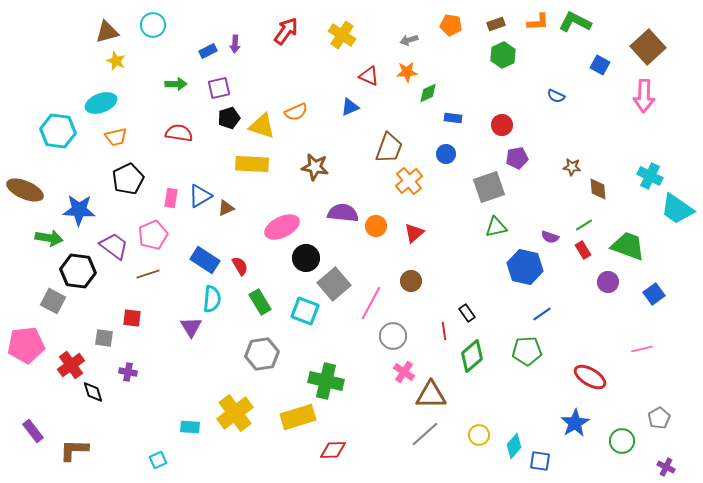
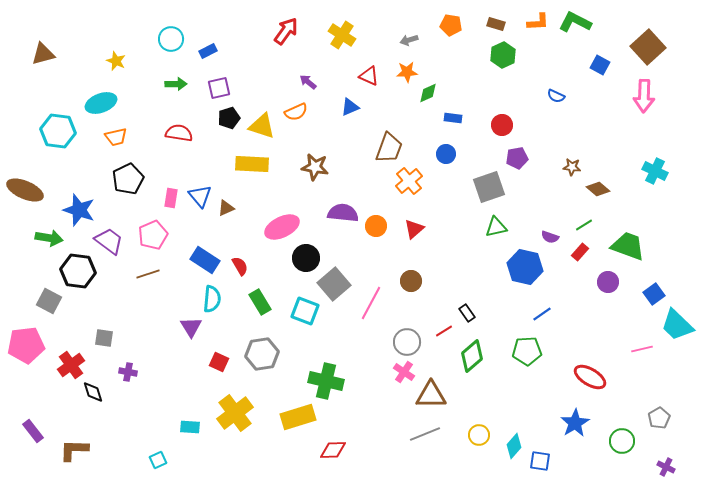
brown rectangle at (496, 24): rotated 36 degrees clockwise
cyan circle at (153, 25): moved 18 px right, 14 px down
brown triangle at (107, 32): moved 64 px left, 22 px down
purple arrow at (235, 44): moved 73 px right, 38 px down; rotated 126 degrees clockwise
cyan cross at (650, 176): moved 5 px right, 5 px up
brown diamond at (598, 189): rotated 45 degrees counterclockwise
blue triangle at (200, 196): rotated 40 degrees counterclockwise
cyan trapezoid at (677, 209): moved 116 px down; rotated 9 degrees clockwise
blue star at (79, 210): rotated 16 degrees clockwise
red triangle at (414, 233): moved 4 px up
purple trapezoid at (114, 246): moved 5 px left, 5 px up
red rectangle at (583, 250): moved 3 px left, 2 px down; rotated 72 degrees clockwise
gray square at (53, 301): moved 4 px left
red square at (132, 318): moved 87 px right, 44 px down; rotated 18 degrees clockwise
red line at (444, 331): rotated 66 degrees clockwise
gray circle at (393, 336): moved 14 px right, 6 px down
gray line at (425, 434): rotated 20 degrees clockwise
